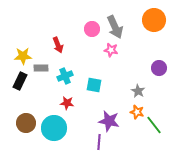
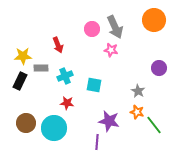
purple line: moved 2 px left
